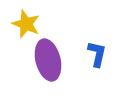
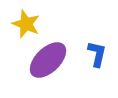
purple ellipse: rotated 60 degrees clockwise
